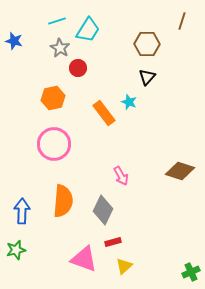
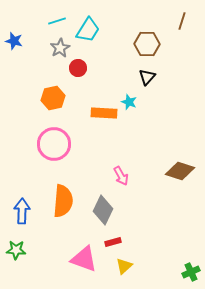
gray star: rotated 12 degrees clockwise
orange rectangle: rotated 50 degrees counterclockwise
green star: rotated 18 degrees clockwise
